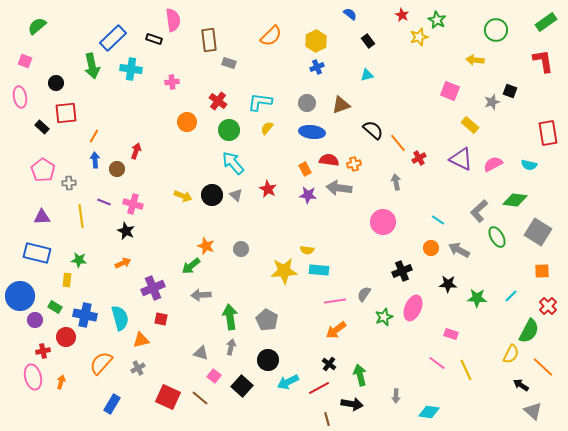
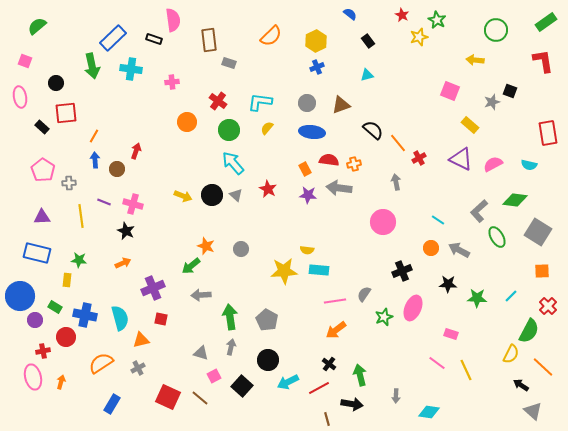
orange semicircle at (101, 363): rotated 15 degrees clockwise
pink square at (214, 376): rotated 24 degrees clockwise
